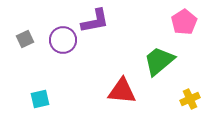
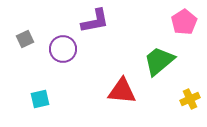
purple circle: moved 9 px down
